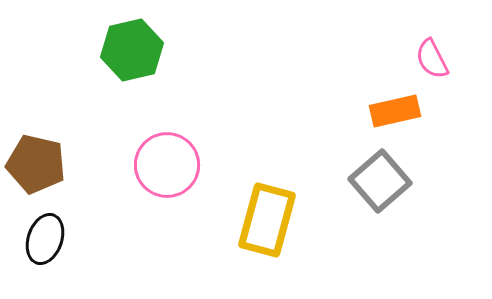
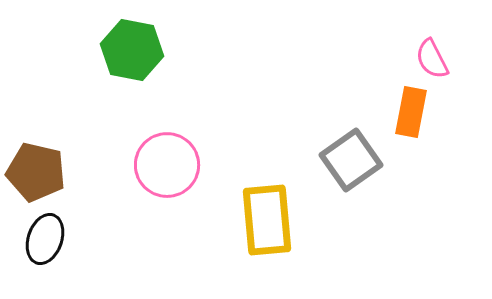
green hexagon: rotated 24 degrees clockwise
orange rectangle: moved 16 px right, 1 px down; rotated 66 degrees counterclockwise
brown pentagon: moved 8 px down
gray square: moved 29 px left, 21 px up; rotated 6 degrees clockwise
yellow rectangle: rotated 20 degrees counterclockwise
